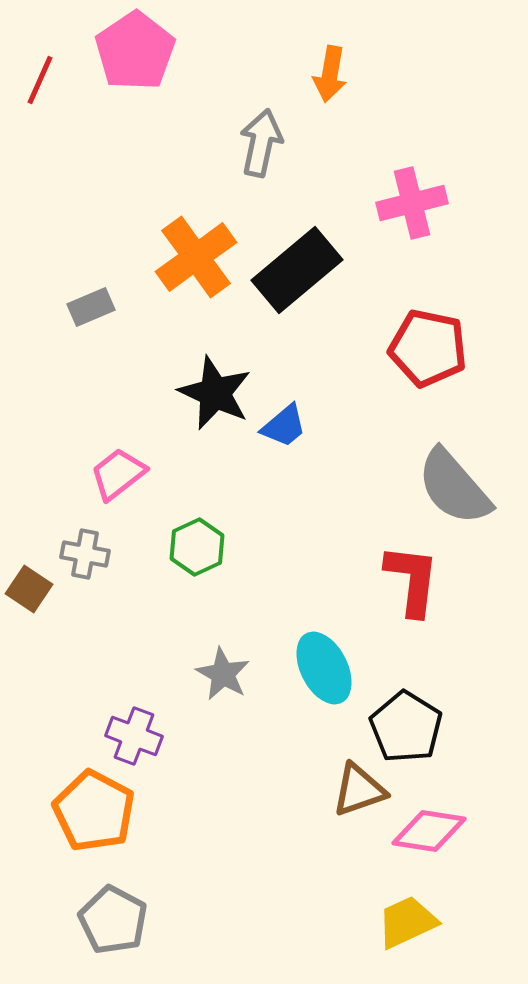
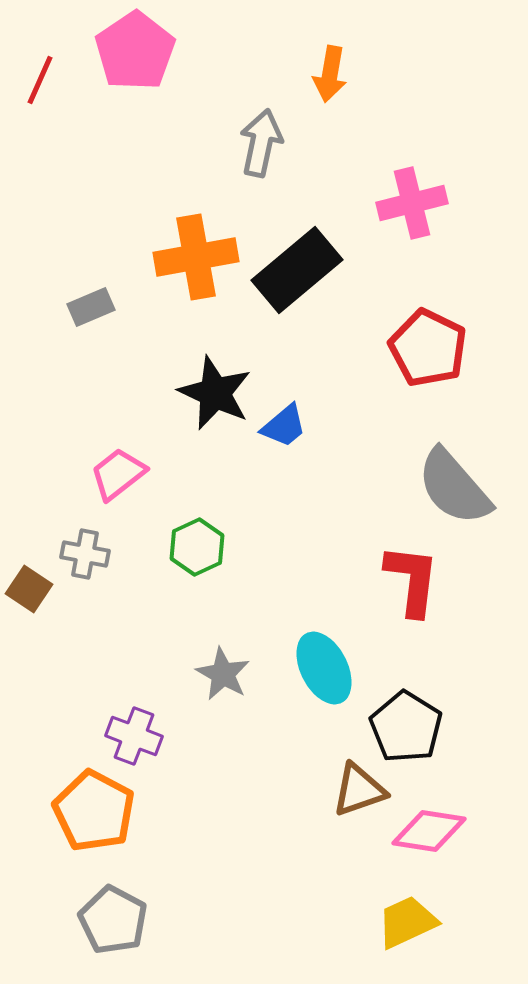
orange cross: rotated 26 degrees clockwise
red pentagon: rotated 14 degrees clockwise
